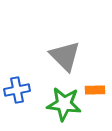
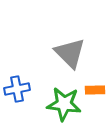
gray triangle: moved 5 px right, 3 px up
blue cross: moved 1 px up
